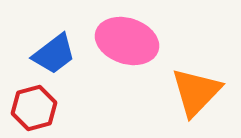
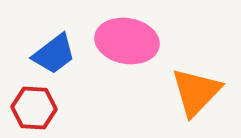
pink ellipse: rotated 8 degrees counterclockwise
red hexagon: rotated 18 degrees clockwise
